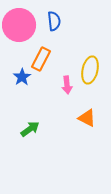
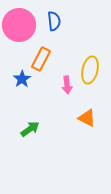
blue star: moved 2 px down
